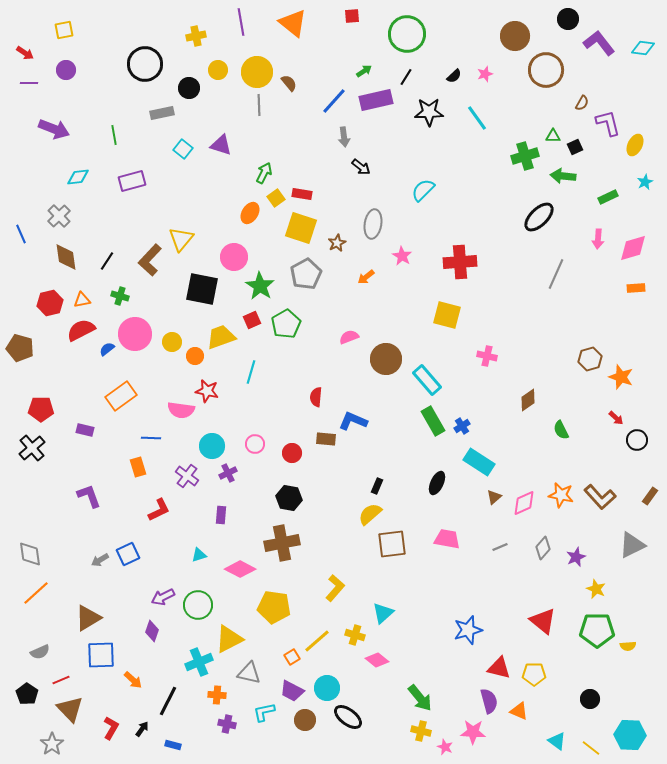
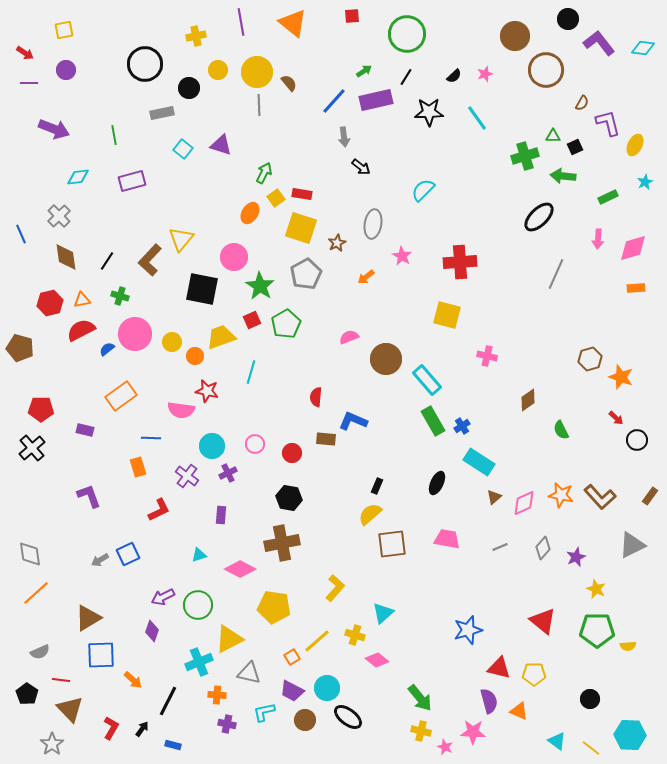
red line at (61, 680): rotated 30 degrees clockwise
